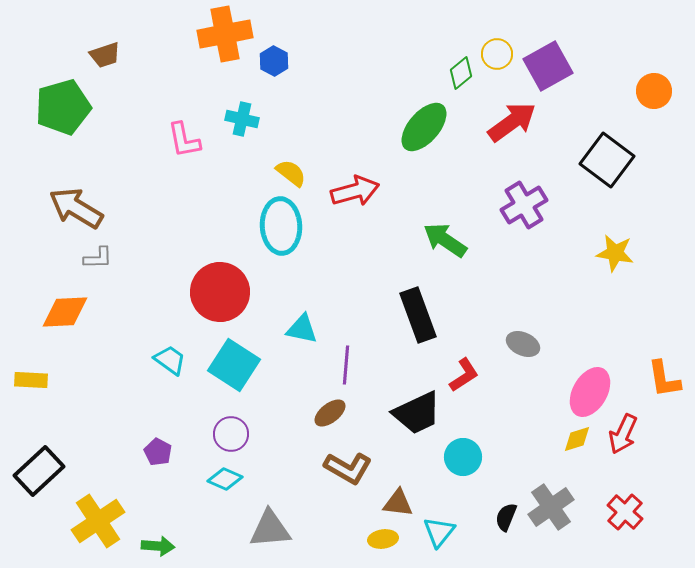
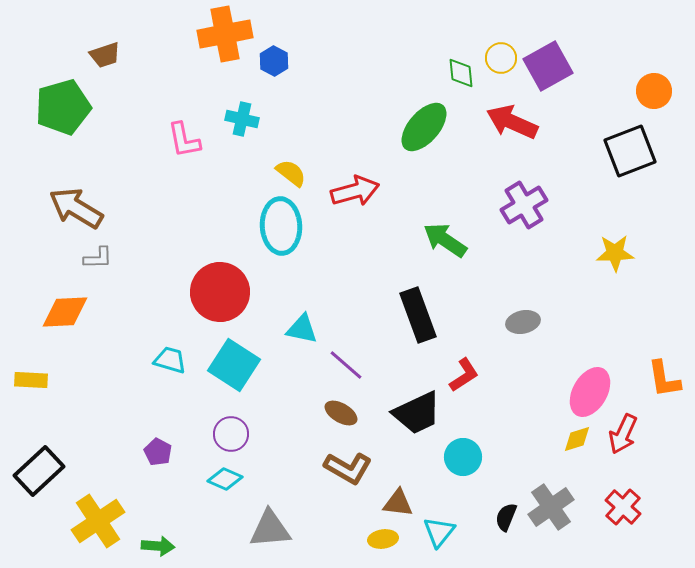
yellow circle at (497, 54): moved 4 px right, 4 px down
green diamond at (461, 73): rotated 56 degrees counterclockwise
red arrow at (512, 122): rotated 120 degrees counterclockwise
black square at (607, 160): moved 23 px right, 9 px up; rotated 32 degrees clockwise
yellow star at (615, 253): rotated 12 degrees counterclockwise
gray ellipse at (523, 344): moved 22 px up; rotated 36 degrees counterclockwise
cyan trapezoid at (170, 360): rotated 20 degrees counterclockwise
purple line at (346, 365): rotated 54 degrees counterclockwise
brown ellipse at (330, 413): moved 11 px right; rotated 68 degrees clockwise
red cross at (625, 512): moved 2 px left, 5 px up
